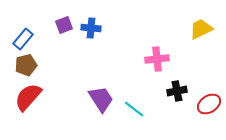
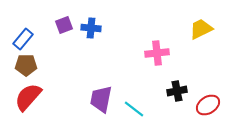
pink cross: moved 6 px up
brown pentagon: rotated 15 degrees clockwise
purple trapezoid: rotated 136 degrees counterclockwise
red ellipse: moved 1 px left, 1 px down
